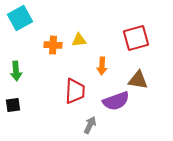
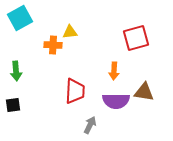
yellow triangle: moved 9 px left, 8 px up
orange arrow: moved 12 px right, 5 px down
brown triangle: moved 6 px right, 12 px down
purple semicircle: rotated 20 degrees clockwise
